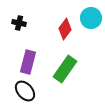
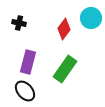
red diamond: moved 1 px left
